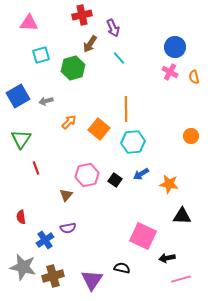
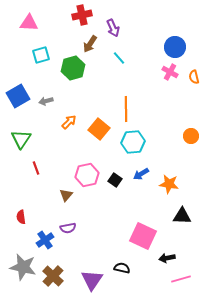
brown cross: rotated 30 degrees counterclockwise
